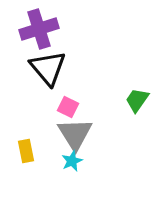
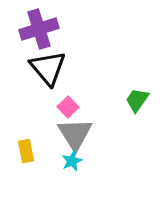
pink square: rotated 20 degrees clockwise
